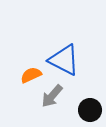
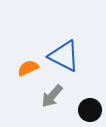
blue triangle: moved 4 px up
orange semicircle: moved 3 px left, 7 px up
